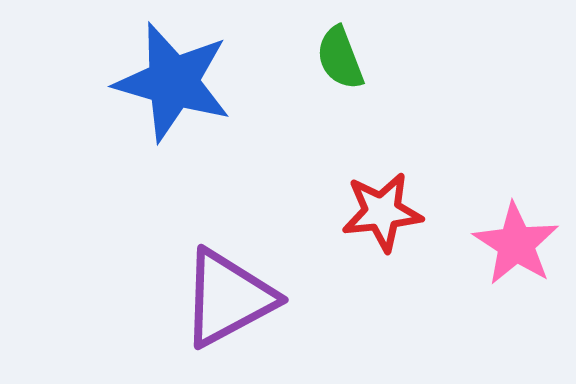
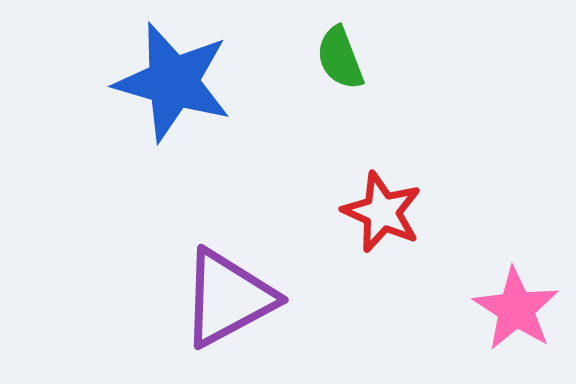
red star: rotated 30 degrees clockwise
pink star: moved 65 px down
